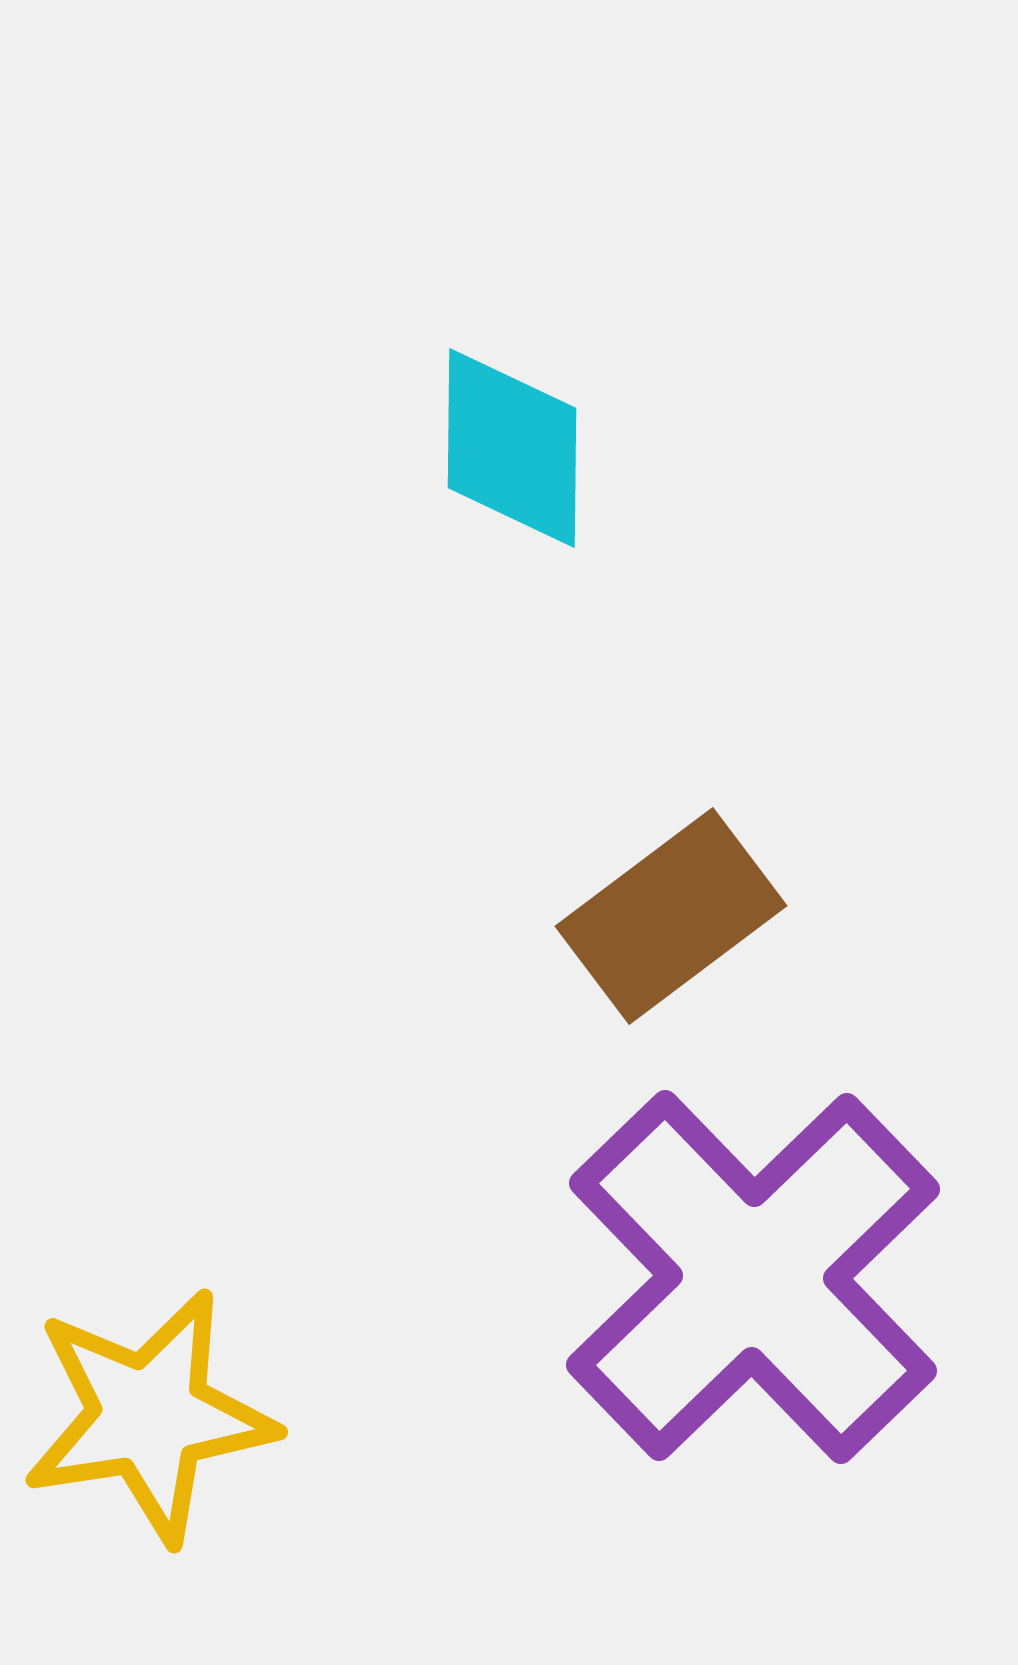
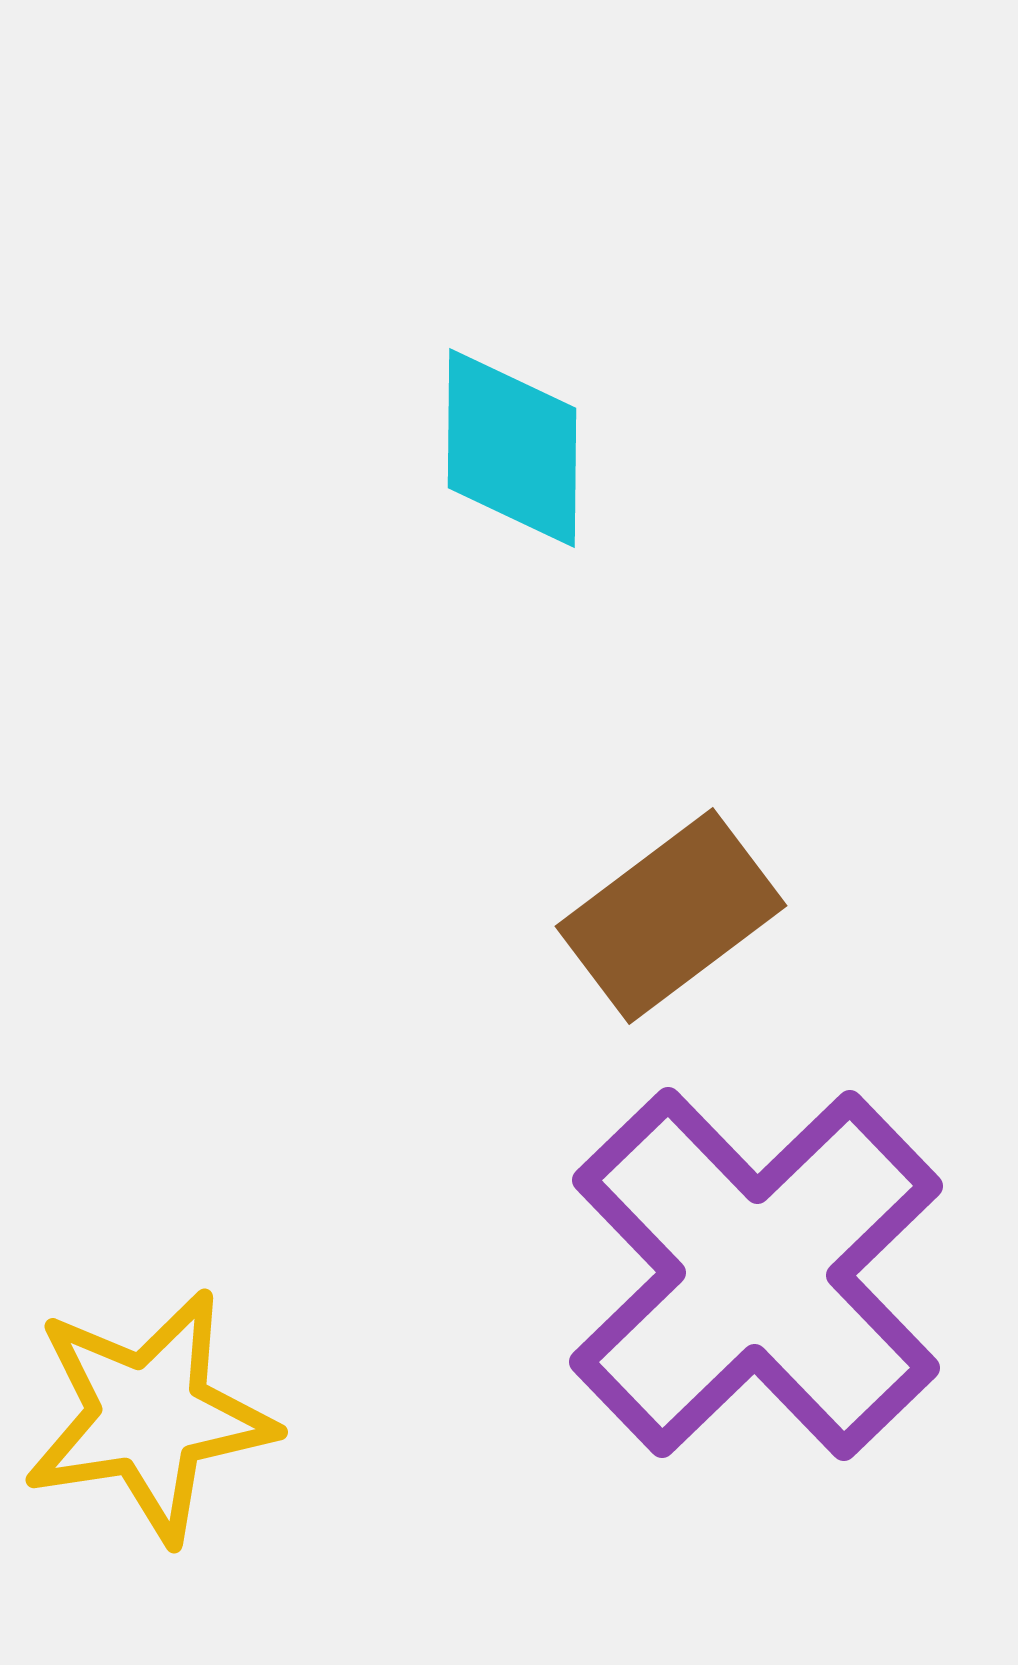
purple cross: moved 3 px right, 3 px up
